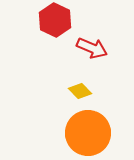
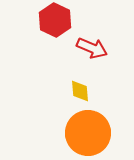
yellow diamond: rotated 40 degrees clockwise
